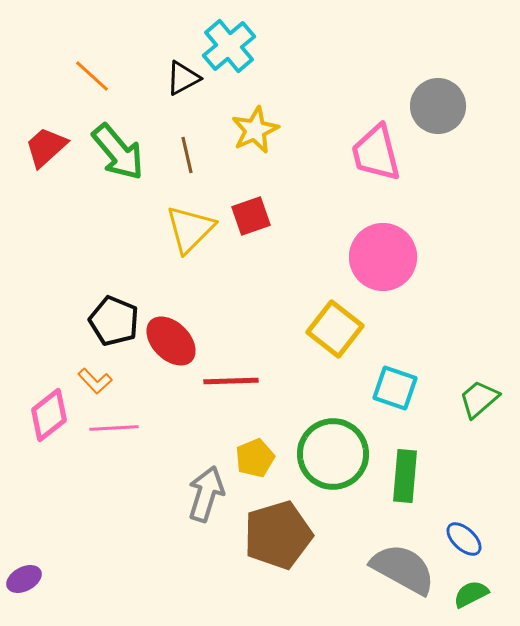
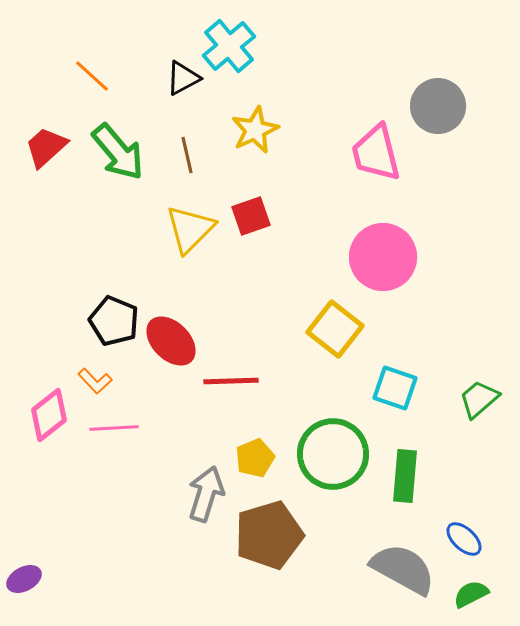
brown pentagon: moved 9 px left
